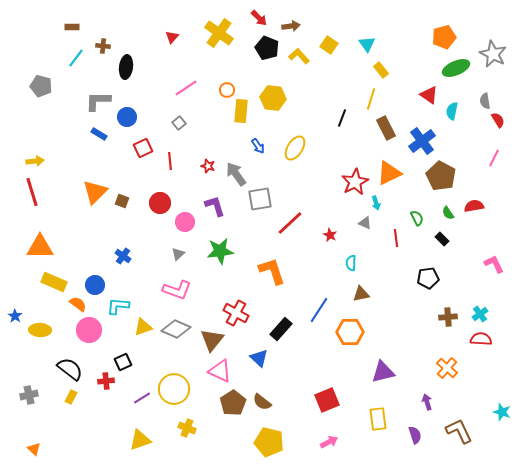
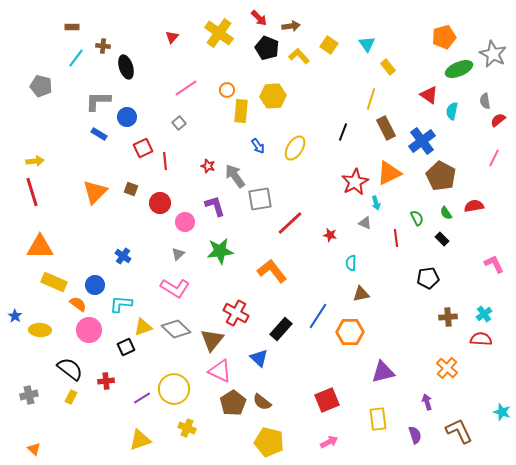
black ellipse at (126, 67): rotated 25 degrees counterclockwise
green ellipse at (456, 68): moved 3 px right, 1 px down
yellow rectangle at (381, 70): moved 7 px right, 3 px up
yellow hexagon at (273, 98): moved 2 px up; rotated 10 degrees counterclockwise
black line at (342, 118): moved 1 px right, 14 px down
red semicircle at (498, 120): rotated 98 degrees counterclockwise
red line at (170, 161): moved 5 px left
gray arrow at (236, 174): moved 1 px left, 2 px down
brown square at (122, 201): moved 9 px right, 12 px up
green semicircle at (448, 213): moved 2 px left
red star at (330, 235): rotated 16 degrees counterclockwise
orange L-shape at (272, 271): rotated 20 degrees counterclockwise
pink L-shape at (177, 290): moved 2 px left, 2 px up; rotated 12 degrees clockwise
cyan L-shape at (118, 306): moved 3 px right, 2 px up
blue line at (319, 310): moved 1 px left, 6 px down
cyan cross at (480, 314): moved 4 px right
gray diamond at (176, 329): rotated 20 degrees clockwise
black square at (123, 362): moved 3 px right, 15 px up
